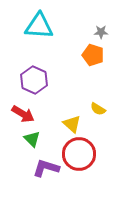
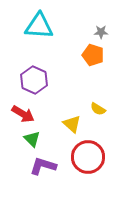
red circle: moved 9 px right, 3 px down
purple L-shape: moved 3 px left, 2 px up
